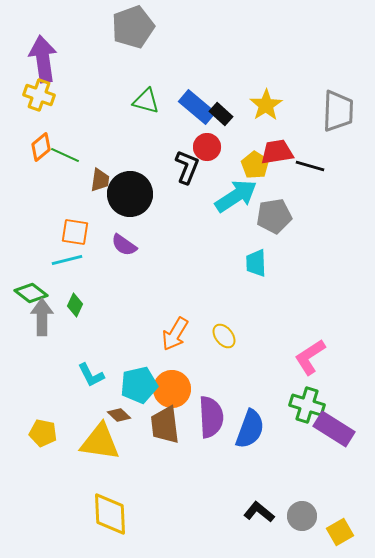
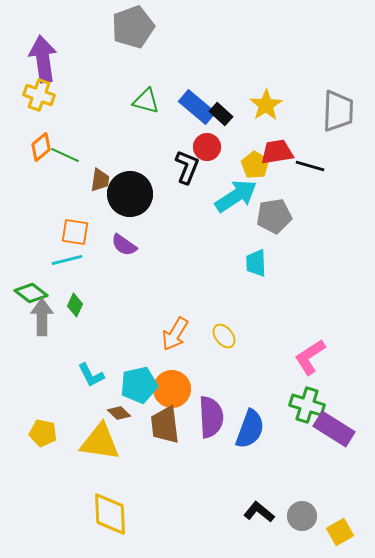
brown diamond at (119, 415): moved 2 px up
